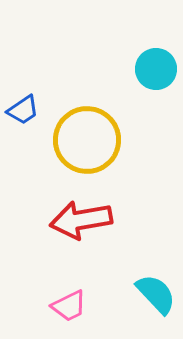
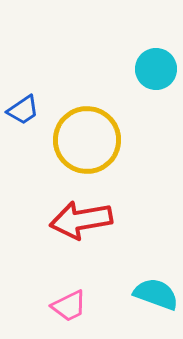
cyan semicircle: rotated 27 degrees counterclockwise
